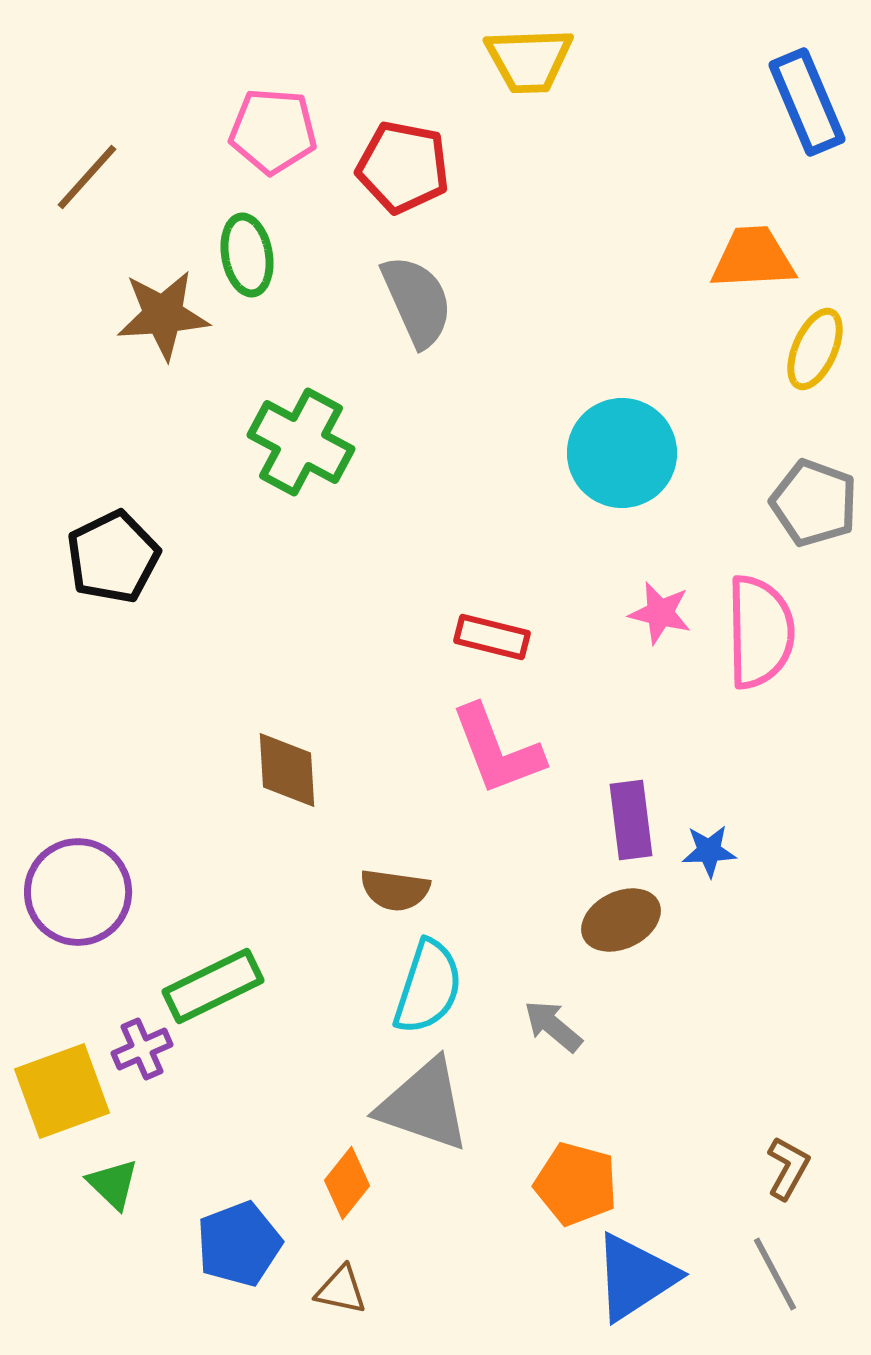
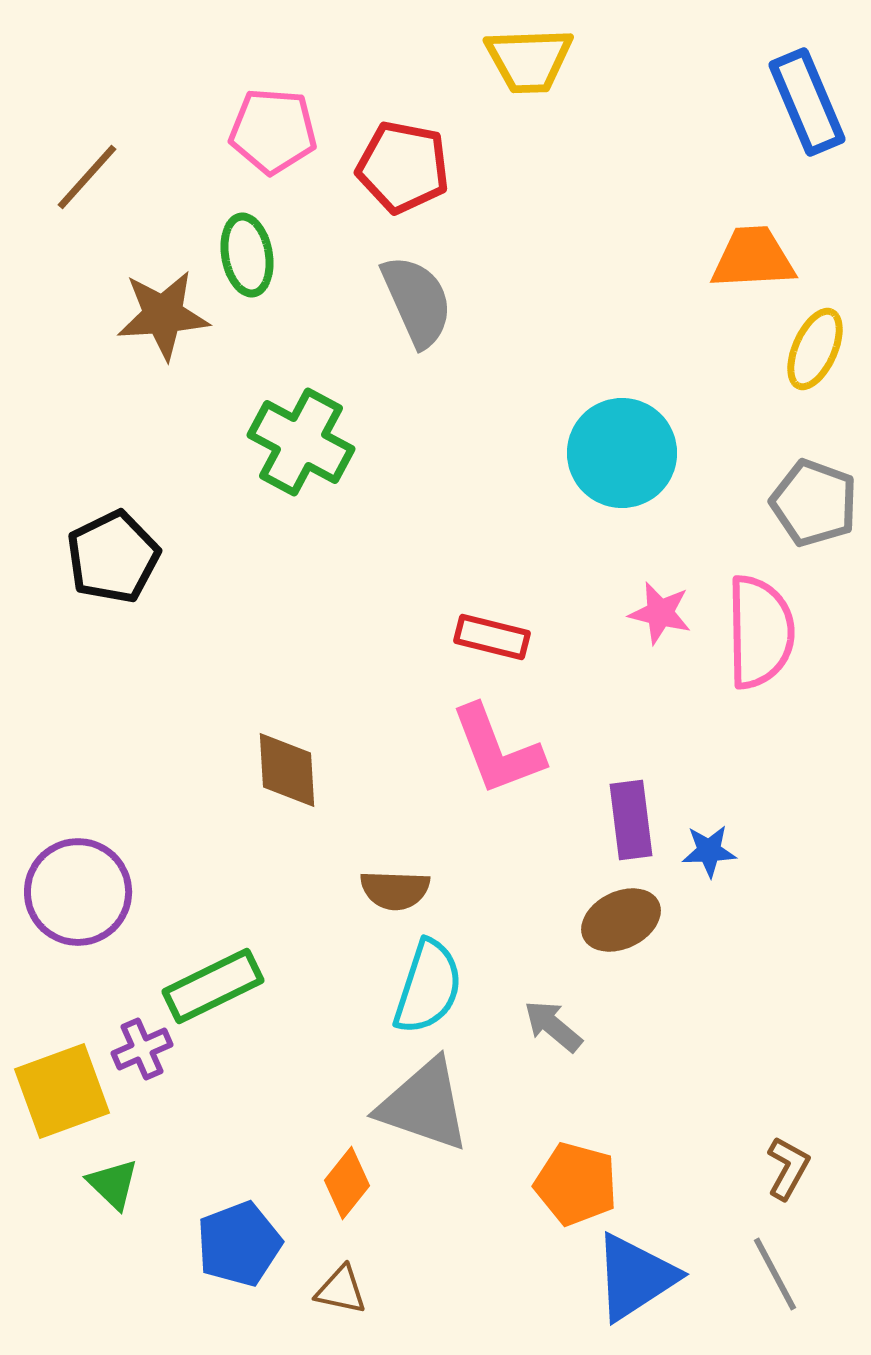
brown semicircle: rotated 6 degrees counterclockwise
